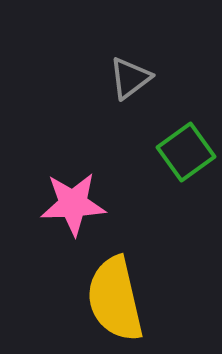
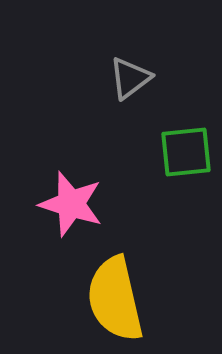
green square: rotated 30 degrees clockwise
pink star: moved 2 px left; rotated 20 degrees clockwise
